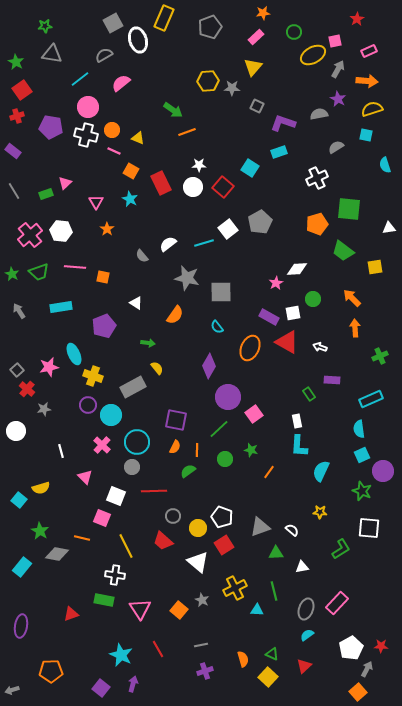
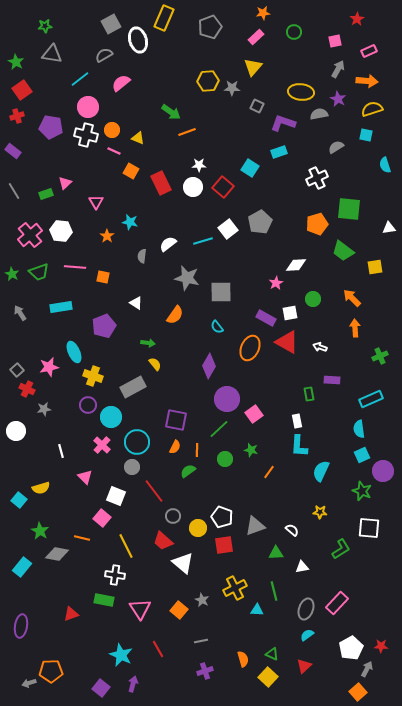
gray square at (113, 23): moved 2 px left, 1 px down
yellow ellipse at (313, 55): moved 12 px left, 37 px down; rotated 35 degrees clockwise
green arrow at (173, 110): moved 2 px left, 2 px down
cyan star at (130, 199): moved 23 px down; rotated 14 degrees counterclockwise
orange star at (107, 229): moved 7 px down
cyan line at (204, 243): moved 1 px left, 2 px up
gray semicircle at (142, 256): rotated 48 degrees clockwise
white diamond at (297, 269): moved 1 px left, 4 px up
gray arrow at (19, 311): moved 1 px right, 2 px down
white square at (293, 313): moved 3 px left
purple rectangle at (269, 317): moved 3 px left, 1 px down
cyan ellipse at (74, 354): moved 2 px up
yellow semicircle at (157, 368): moved 2 px left, 4 px up
red cross at (27, 389): rotated 14 degrees counterclockwise
green rectangle at (309, 394): rotated 24 degrees clockwise
purple circle at (228, 397): moved 1 px left, 2 px down
cyan circle at (111, 415): moved 2 px down
red line at (154, 491): rotated 55 degrees clockwise
pink square at (102, 518): rotated 18 degrees clockwise
gray triangle at (260, 527): moved 5 px left, 1 px up
red square at (224, 545): rotated 24 degrees clockwise
white triangle at (198, 562): moved 15 px left, 1 px down
gray line at (201, 645): moved 4 px up
gray arrow at (12, 690): moved 17 px right, 7 px up
